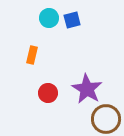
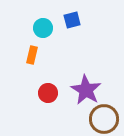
cyan circle: moved 6 px left, 10 px down
purple star: moved 1 px left, 1 px down
brown circle: moved 2 px left
